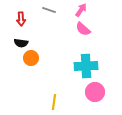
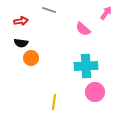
pink arrow: moved 25 px right, 3 px down
red arrow: moved 2 px down; rotated 96 degrees counterclockwise
